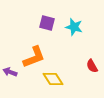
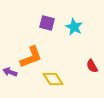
cyan star: rotated 12 degrees clockwise
orange L-shape: moved 3 px left
